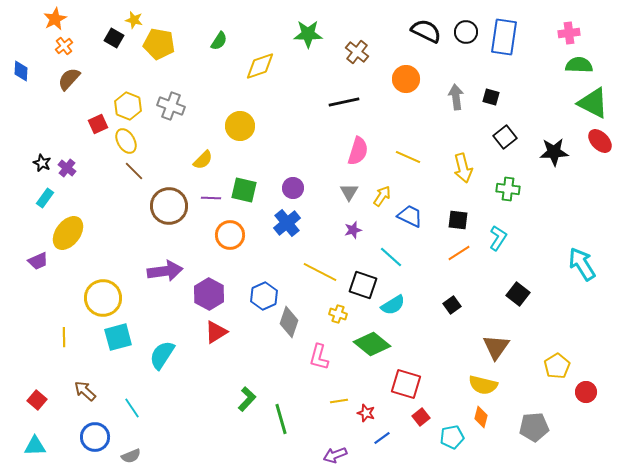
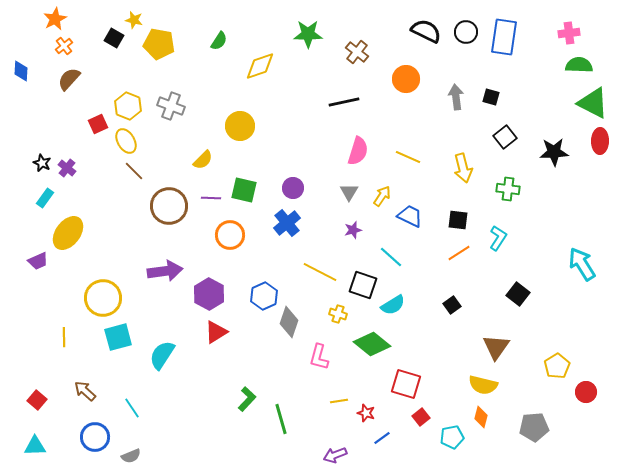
red ellipse at (600, 141): rotated 45 degrees clockwise
